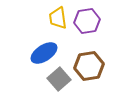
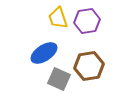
yellow trapezoid: rotated 10 degrees counterclockwise
gray square: rotated 25 degrees counterclockwise
